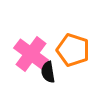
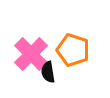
pink cross: rotated 8 degrees clockwise
